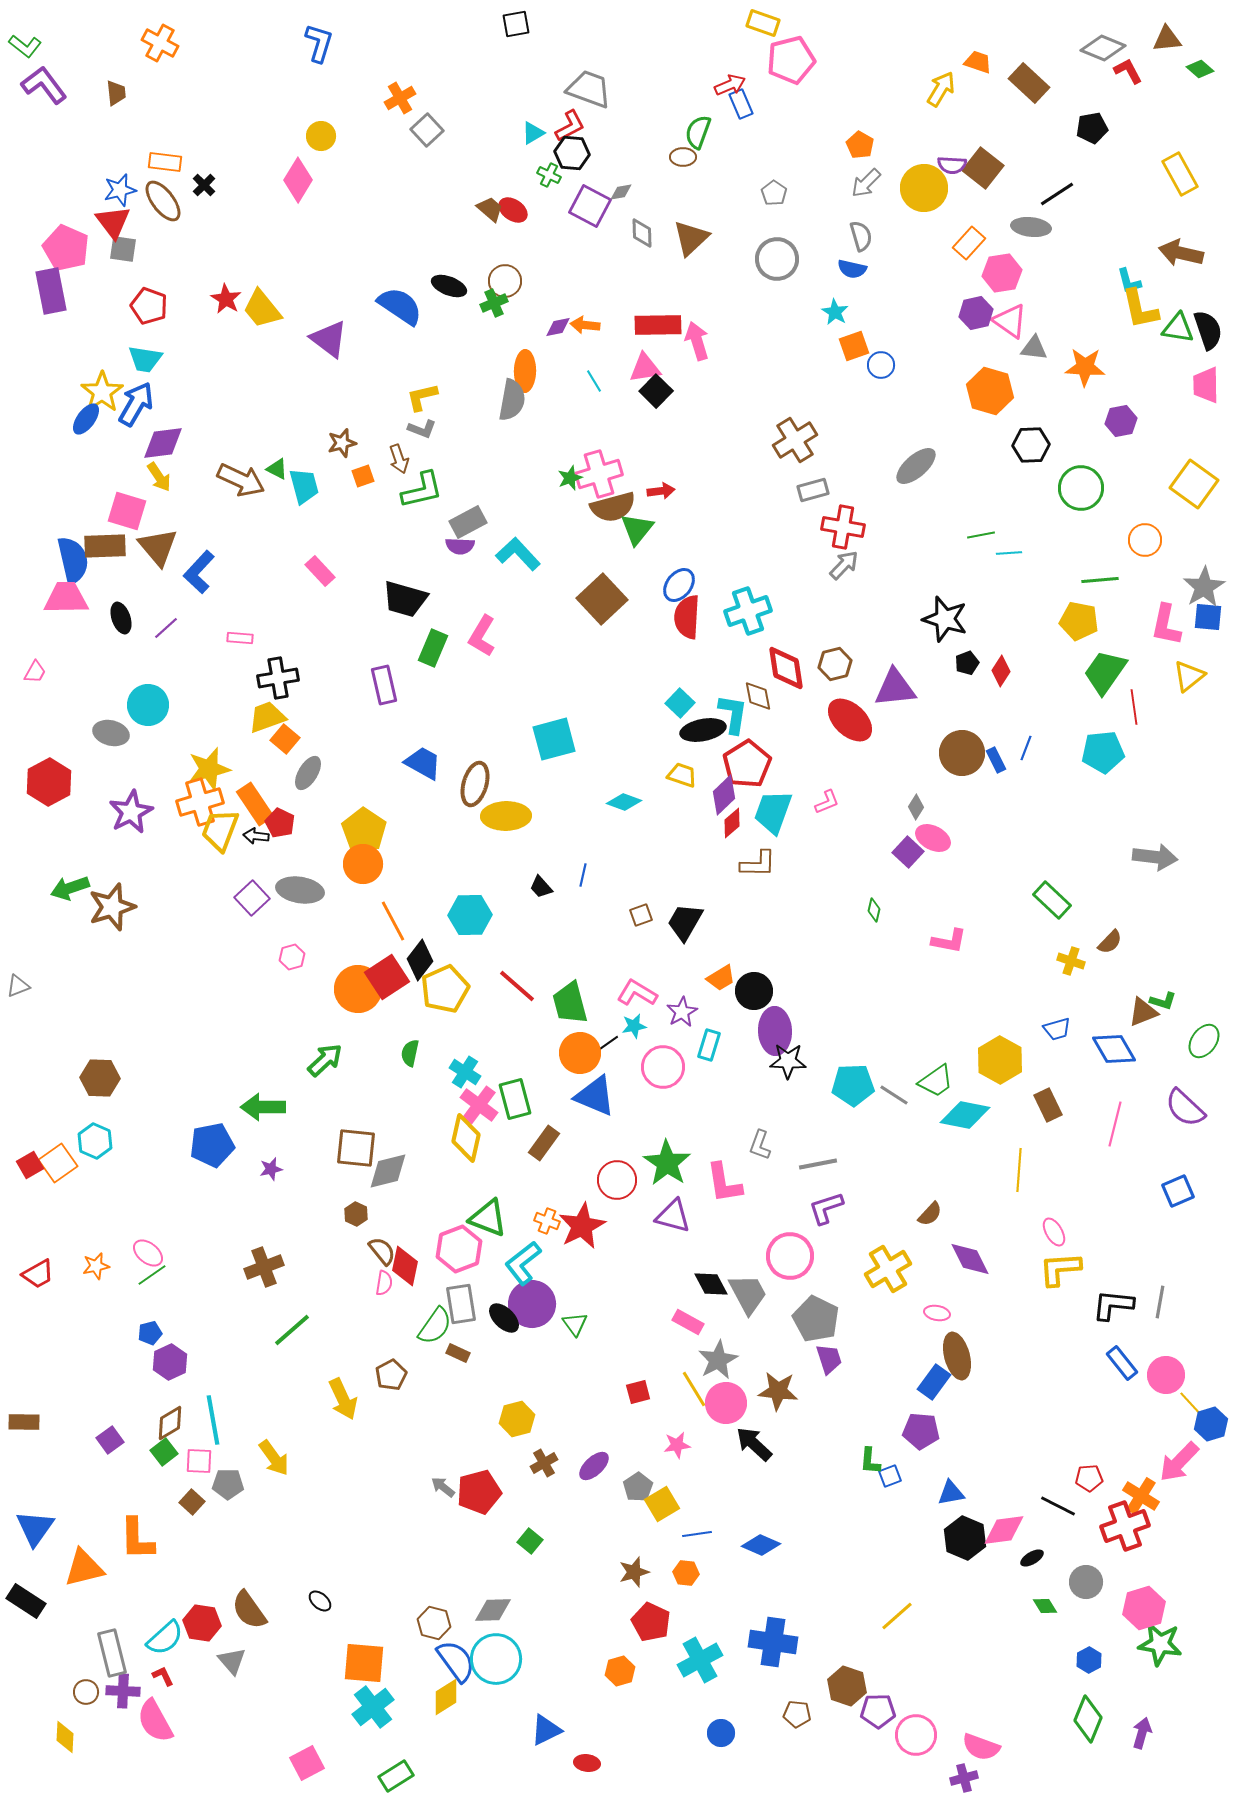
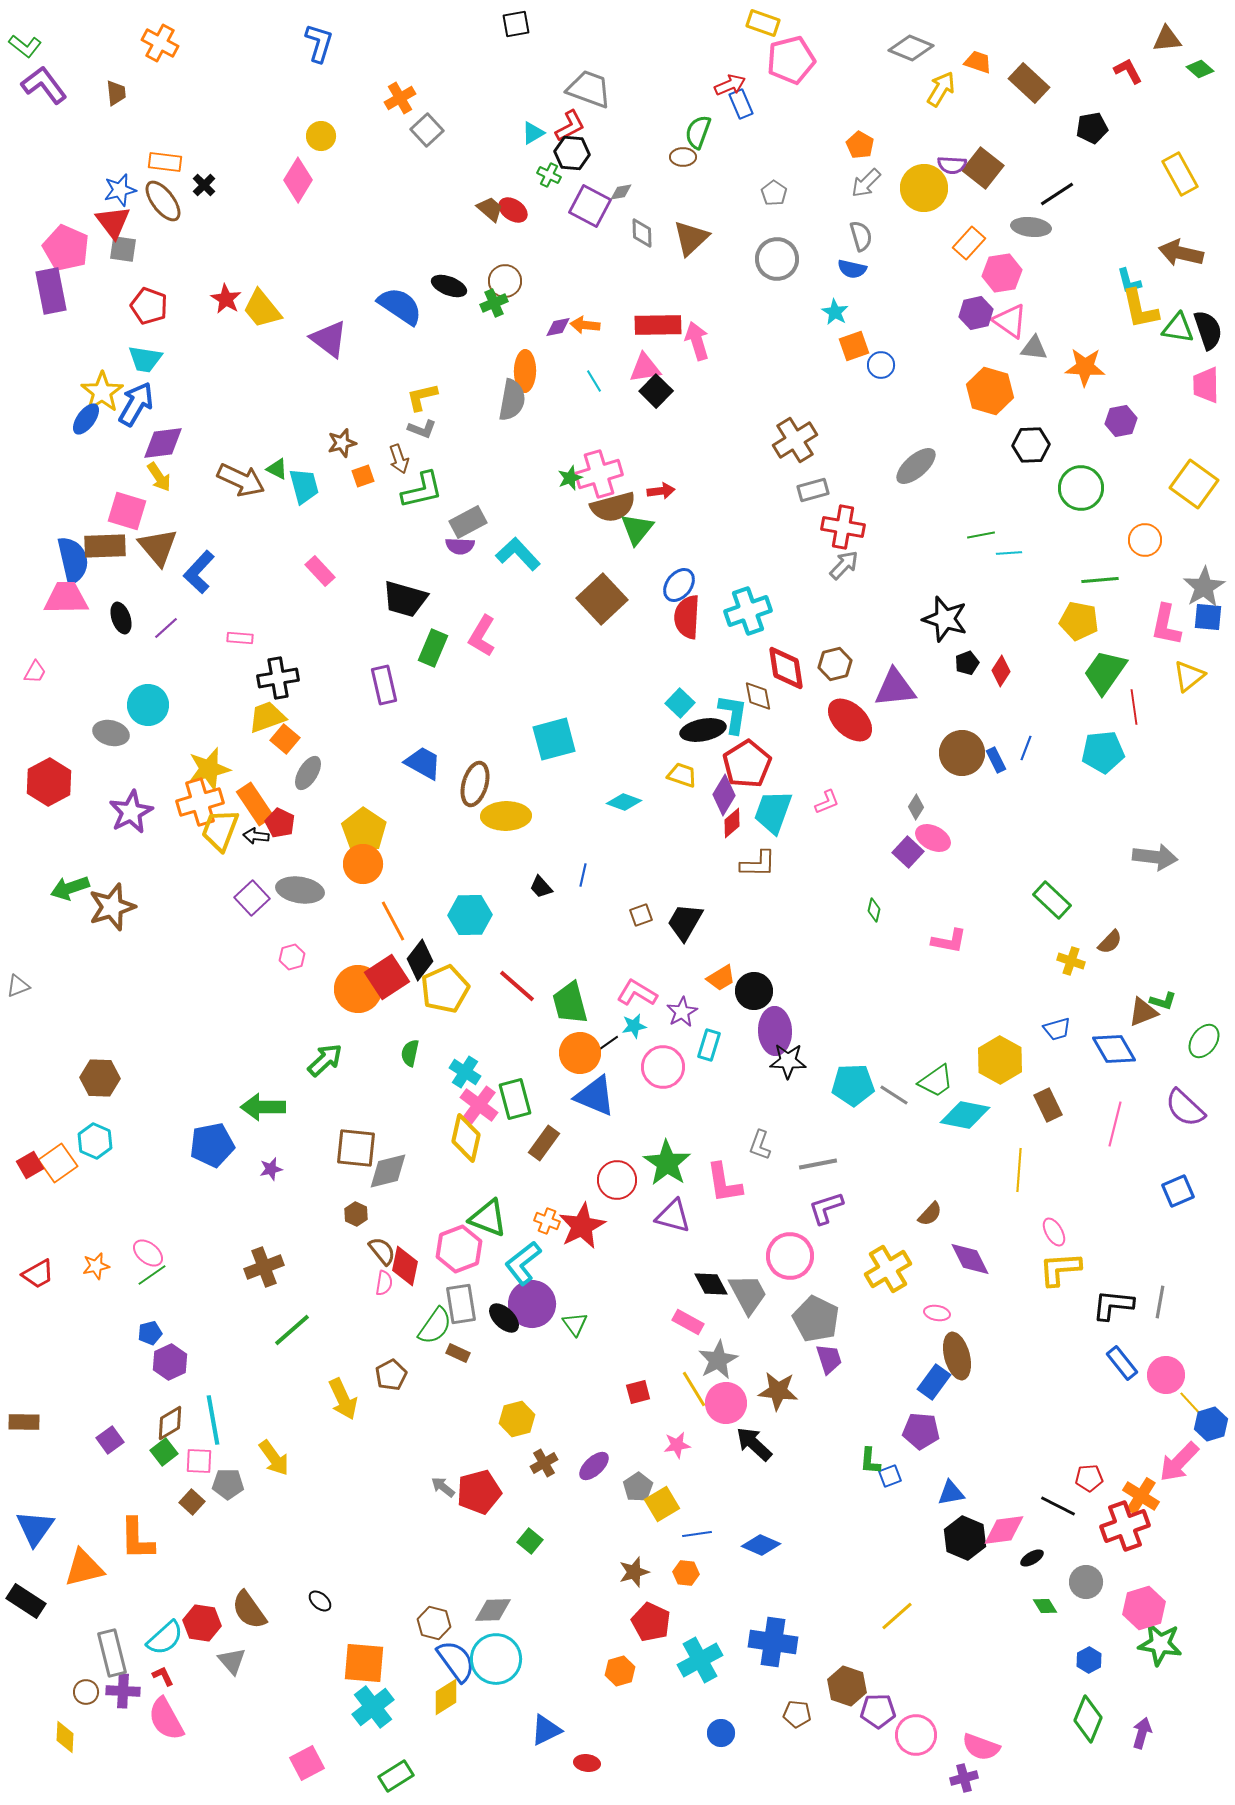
gray diamond at (1103, 48): moved 192 px left
purple diamond at (724, 795): rotated 15 degrees counterclockwise
pink semicircle at (155, 1721): moved 11 px right, 2 px up
